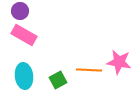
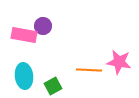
purple circle: moved 23 px right, 15 px down
pink rectangle: rotated 20 degrees counterclockwise
green square: moved 5 px left, 6 px down
